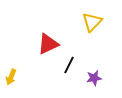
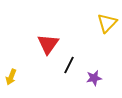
yellow triangle: moved 15 px right, 1 px down
red triangle: rotated 30 degrees counterclockwise
